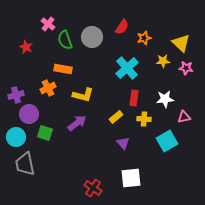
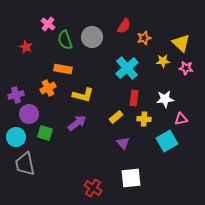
red semicircle: moved 2 px right, 1 px up
pink triangle: moved 3 px left, 2 px down
